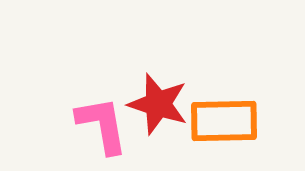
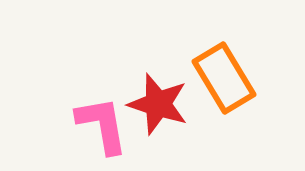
orange rectangle: moved 43 px up; rotated 60 degrees clockwise
